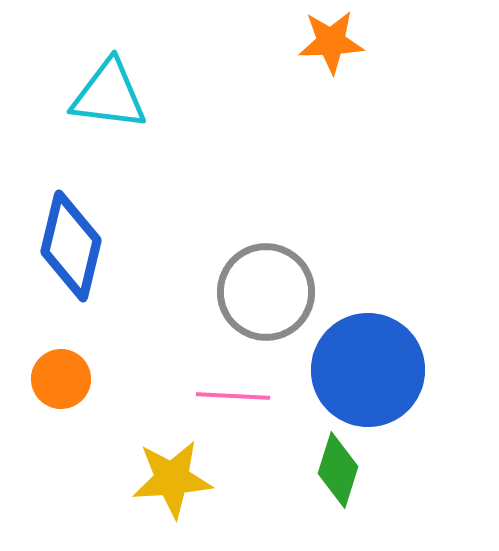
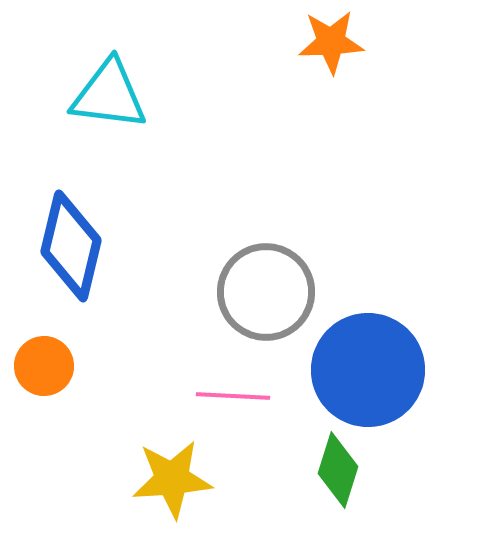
orange circle: moved 17 px left, 13 px up
